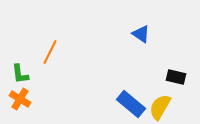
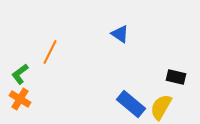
blue triangle: moved 21 px left
green L-shape: rotated 60 degrees clockwise
yellow semicircle: moved 1 px right
